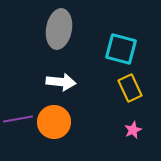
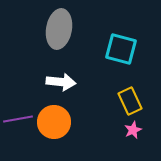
yellow rectangle: moved 13 px down
